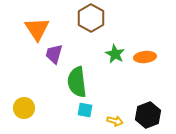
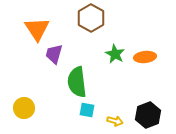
cyan square: moved 2 px right
